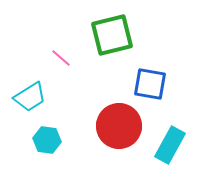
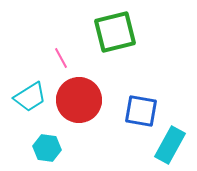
green square: moved 3 px right, 3 px up
pink line: rotated 20 degrees clockwise
blue square: moved 9 px left, 27 px down
red circle: moved 40 px left, 26 px up
cyan hexagon: moved 8 px down
